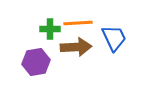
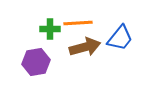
blue trapezoid: moved 6 px right; rotated 64 degrees clockwise
brown arrow: moved 9 px right; rotated 12 degrees counterclockwise
